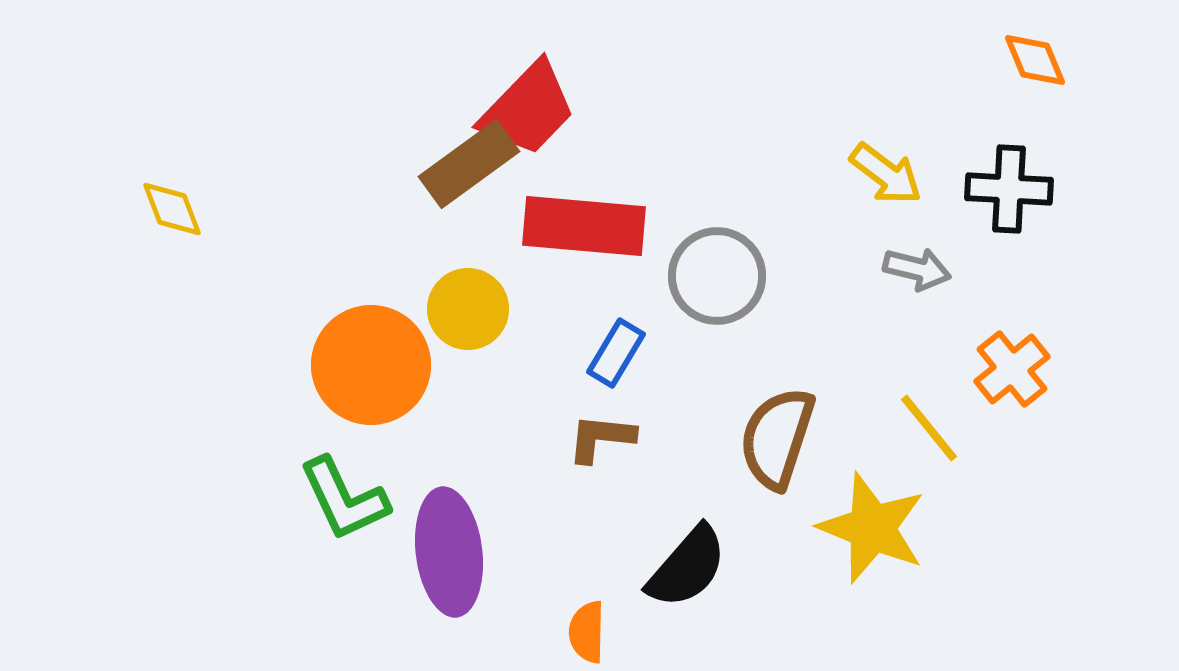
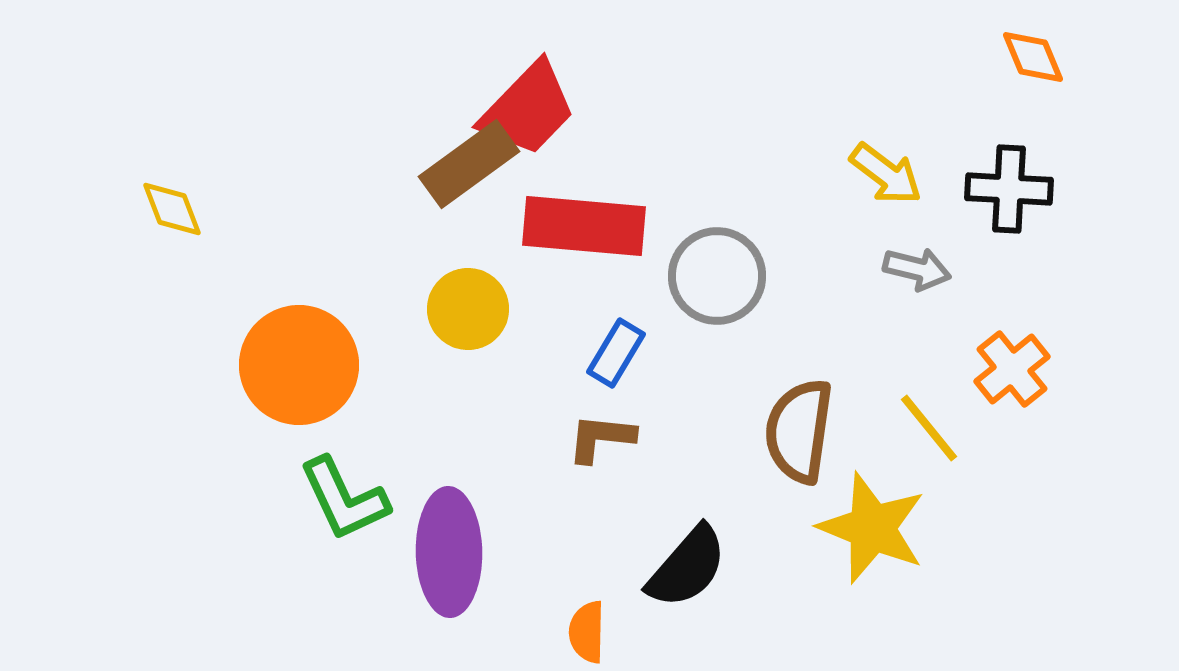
orange diamond: moved 2 px left, 3 px up
orange circle: moved 72 px left
brown semicircle: moved 22 px right, 7 px up; rotated 10 degrees counterclockwise
purple ellipse: rotated 6 degrees clockwise
